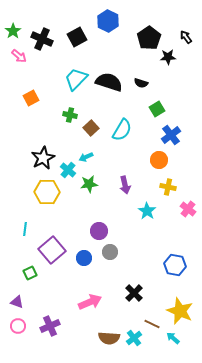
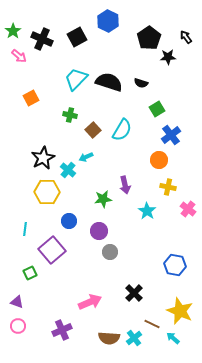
brown square at (91, 128): moved 2 px right, 2 px down
green star at (89, 184): moved 14 px right, 15 px down
blue circle at (84, 258): moved 15 px left, 37 px up
purple cross at (50, 326): moved 12 px right, 4 px down
